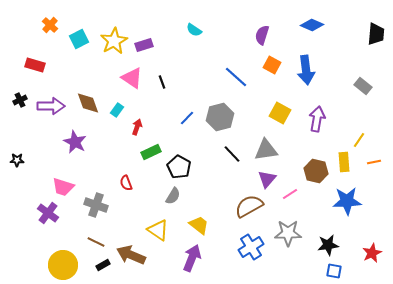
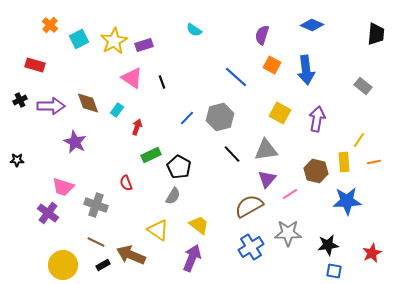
green rectangle at (151, 152): moved 3 px down
